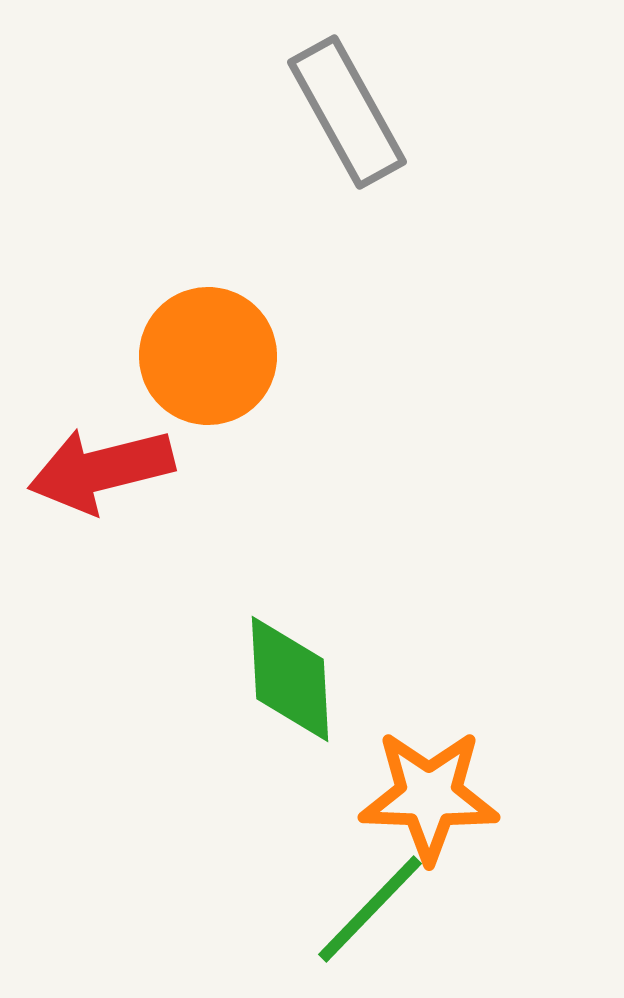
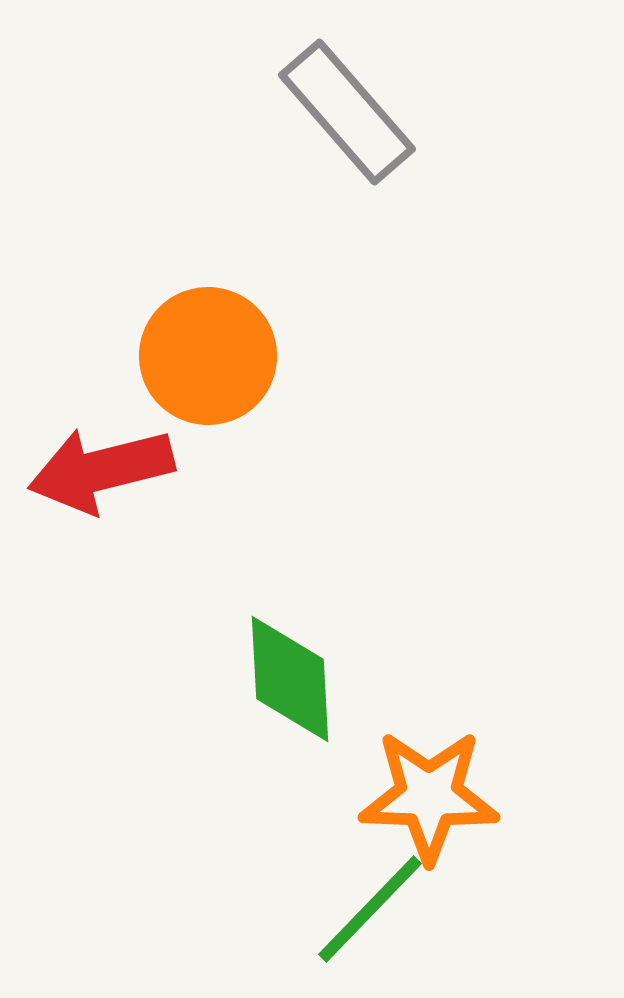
gray rectangle: rotated 12 degrees counterclockwise
